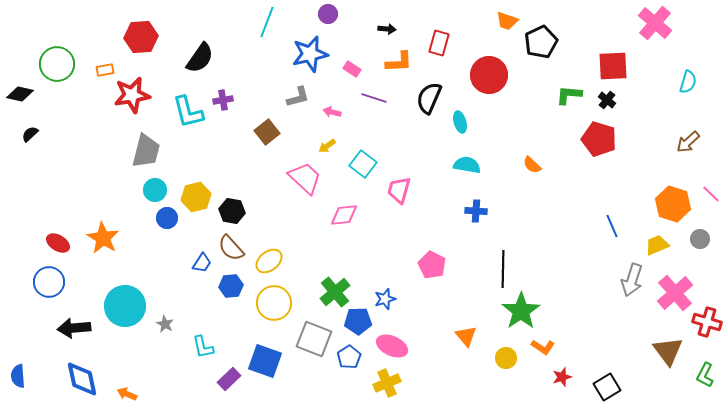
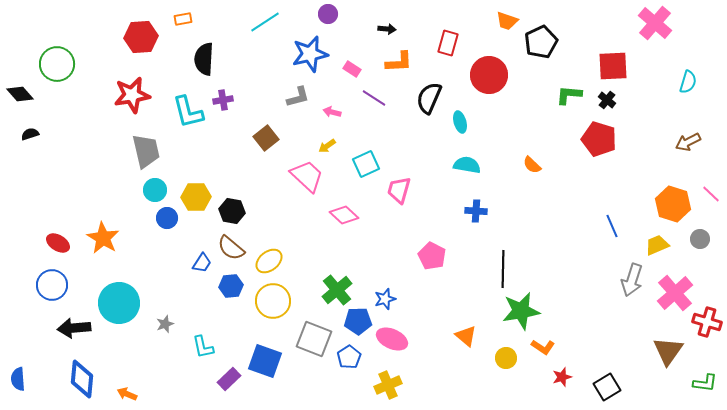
cyan line at (267, 22): moved 2 px left; rotated 36 degrees clockwise
red rectangle at (439, 43): moved 9 px right
black semicircle at (200, 58): moved 4 px right, 1 px down; rotated 148 degrees clockwise
orange rectangle at (105, 70): moved 78 px right, 51 px up
black diamond at (20, 94): rotated 36 degrees clockwise
purple line at (374, 98): rotated 15 degrees clockwise
brown square at (267, 132): moved 1 px left, 6 px down
black semicircle at (30, 134): rotated 24 degrees clockwise
brown arrow at (688, 142): rotated 15 degrees clockwise
gray trapezoid at (146, 151): rotated 27 degrees counterclockwise
cyan square at (363, 164): moved 3 px right; rotated 28 degrees clockwise
pink trapezoid at (305, 178): moved 2 px right, 2 px up
yellow hexagon at (196, 197): rotated 12 degrees clockwise
pink diamond at (344, 215): rotated 48 degrees clockwise
brown semicircle at (231, 248): rotated 8 degrees counterclockwise
pink pentagon at (432, 265): moved 9 px up
blue circle at (49, 282): moved 3 px right, 3 px down
green cross at (335, 292): moved 2 px right, 2 px up
yellow circle at (274, 303): moved 1 px left, 2 px up
cyan circle at (125, 306): moved 6 px left, 3 px up
green star at (521, 311): rotated 24 degrees clockwise
gray star at (165, 324): rotated 24 degrees clockwise
orange triangle at (466, 336): rotated 10 degrees counterclockwise
pink ellipse at (392, 346): moved 7 px up
brown triangle at (668, 351): rotated 12 degrees clockwise
green L-shape at (705, 375): moved 8 px down; rotated 110 degrees counterclockwise
blue semicircle at (18, 376): moved 3 px down
blue diamond at (82, 379): rotated 18 degrees clockwise
yellow cross at (387, 383): moved 1 px right, 2 px down
